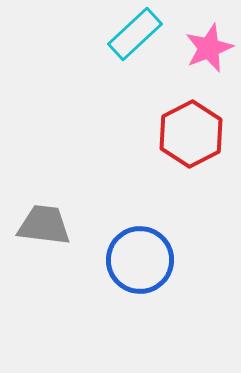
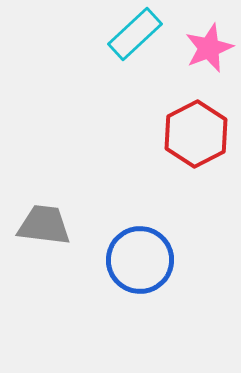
red hexagon: moved 5 px right
